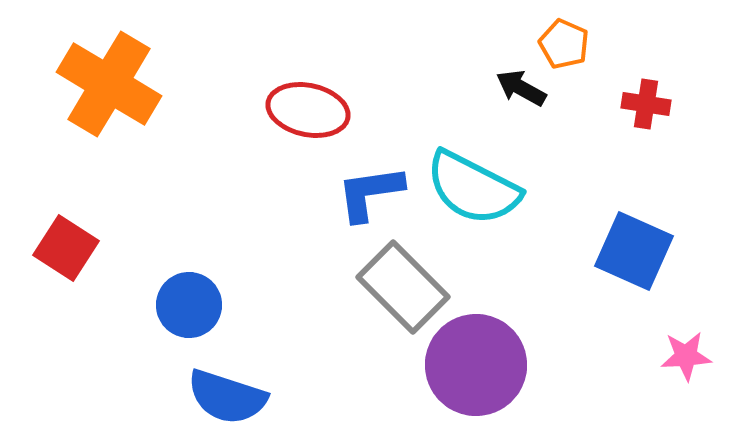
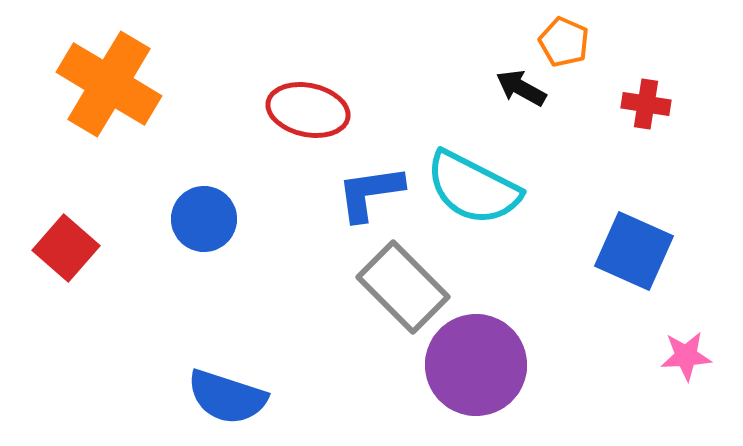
orange pentagon: moved 2 px up
red square: rotated 8 degrees clockwise
blue circle: moved 15 px right, 86 px up
